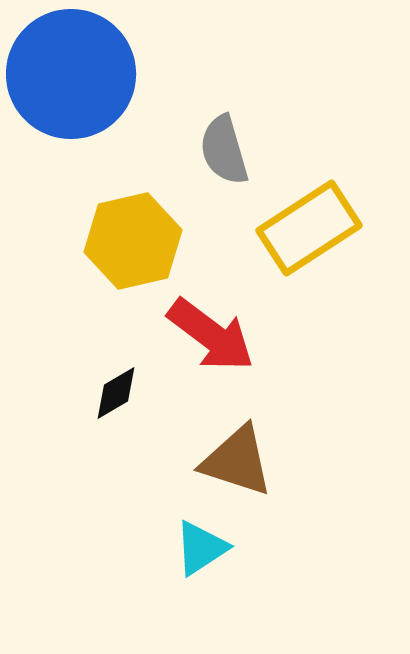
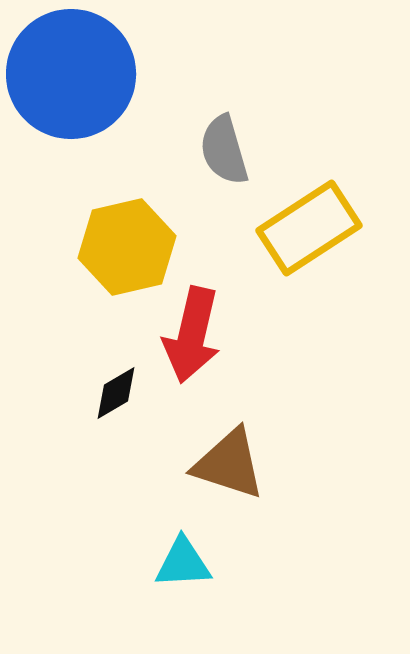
yellow hexagon: moved 6 px left, 6 px down
red arrow: moved 19 px left; rotated 66 degrees clockwise
brown triangle: moved 8 px left, 3 px down
cyan triangle: moved 18 px left, 15 px down; rotated 30 degrees clockwise
